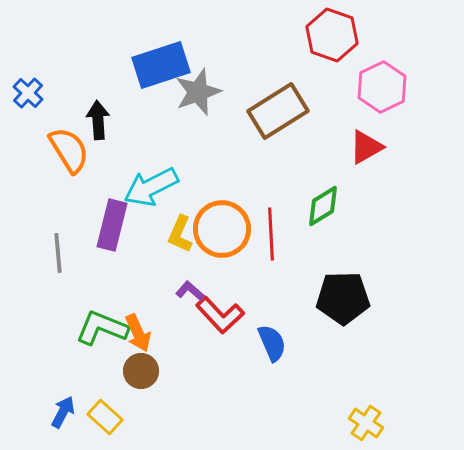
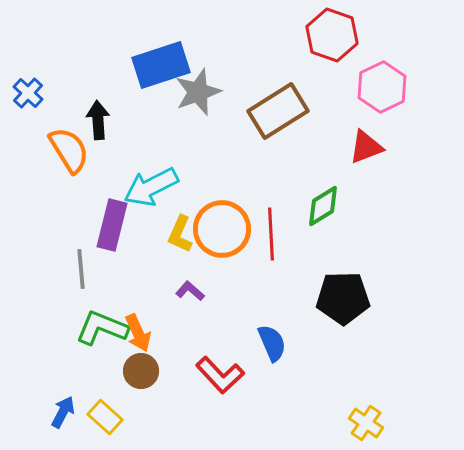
red triangle: rotated 9 degrees clockwise
gray line: moved 23 px right, 16 px down
red L-shape: moved 60 px down
